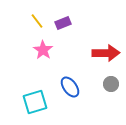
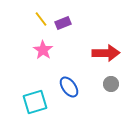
yellow line: moved 4 px right, 2 px up
blue ellipse: moved 1 px left
